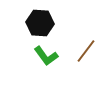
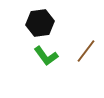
black hexagon: rotated 12 degrees counterclockwise
